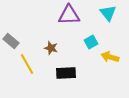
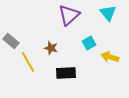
purple triangle: rotated 40 degrees counterclockwise
cyan square: moved 2 px left, 1 px down
yellow line: moved 1 px right, 2 px up
